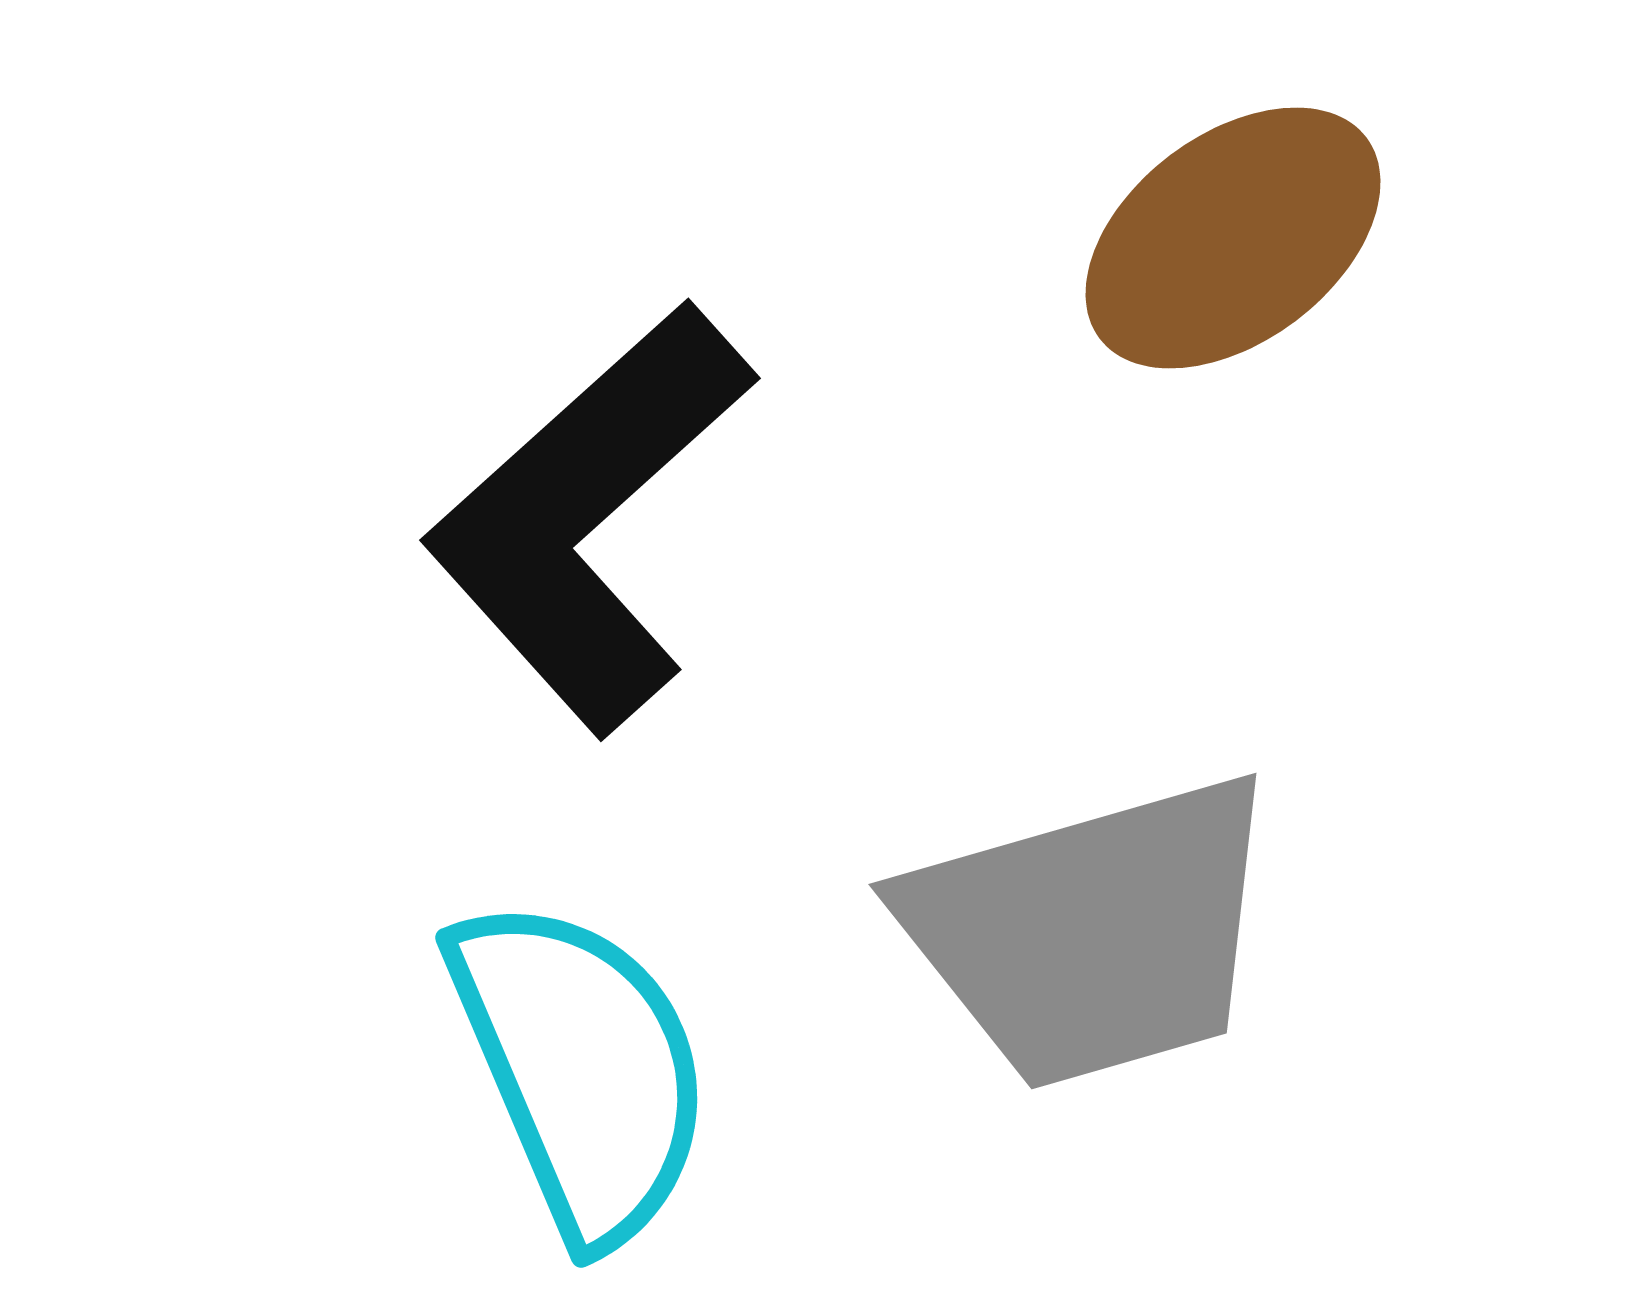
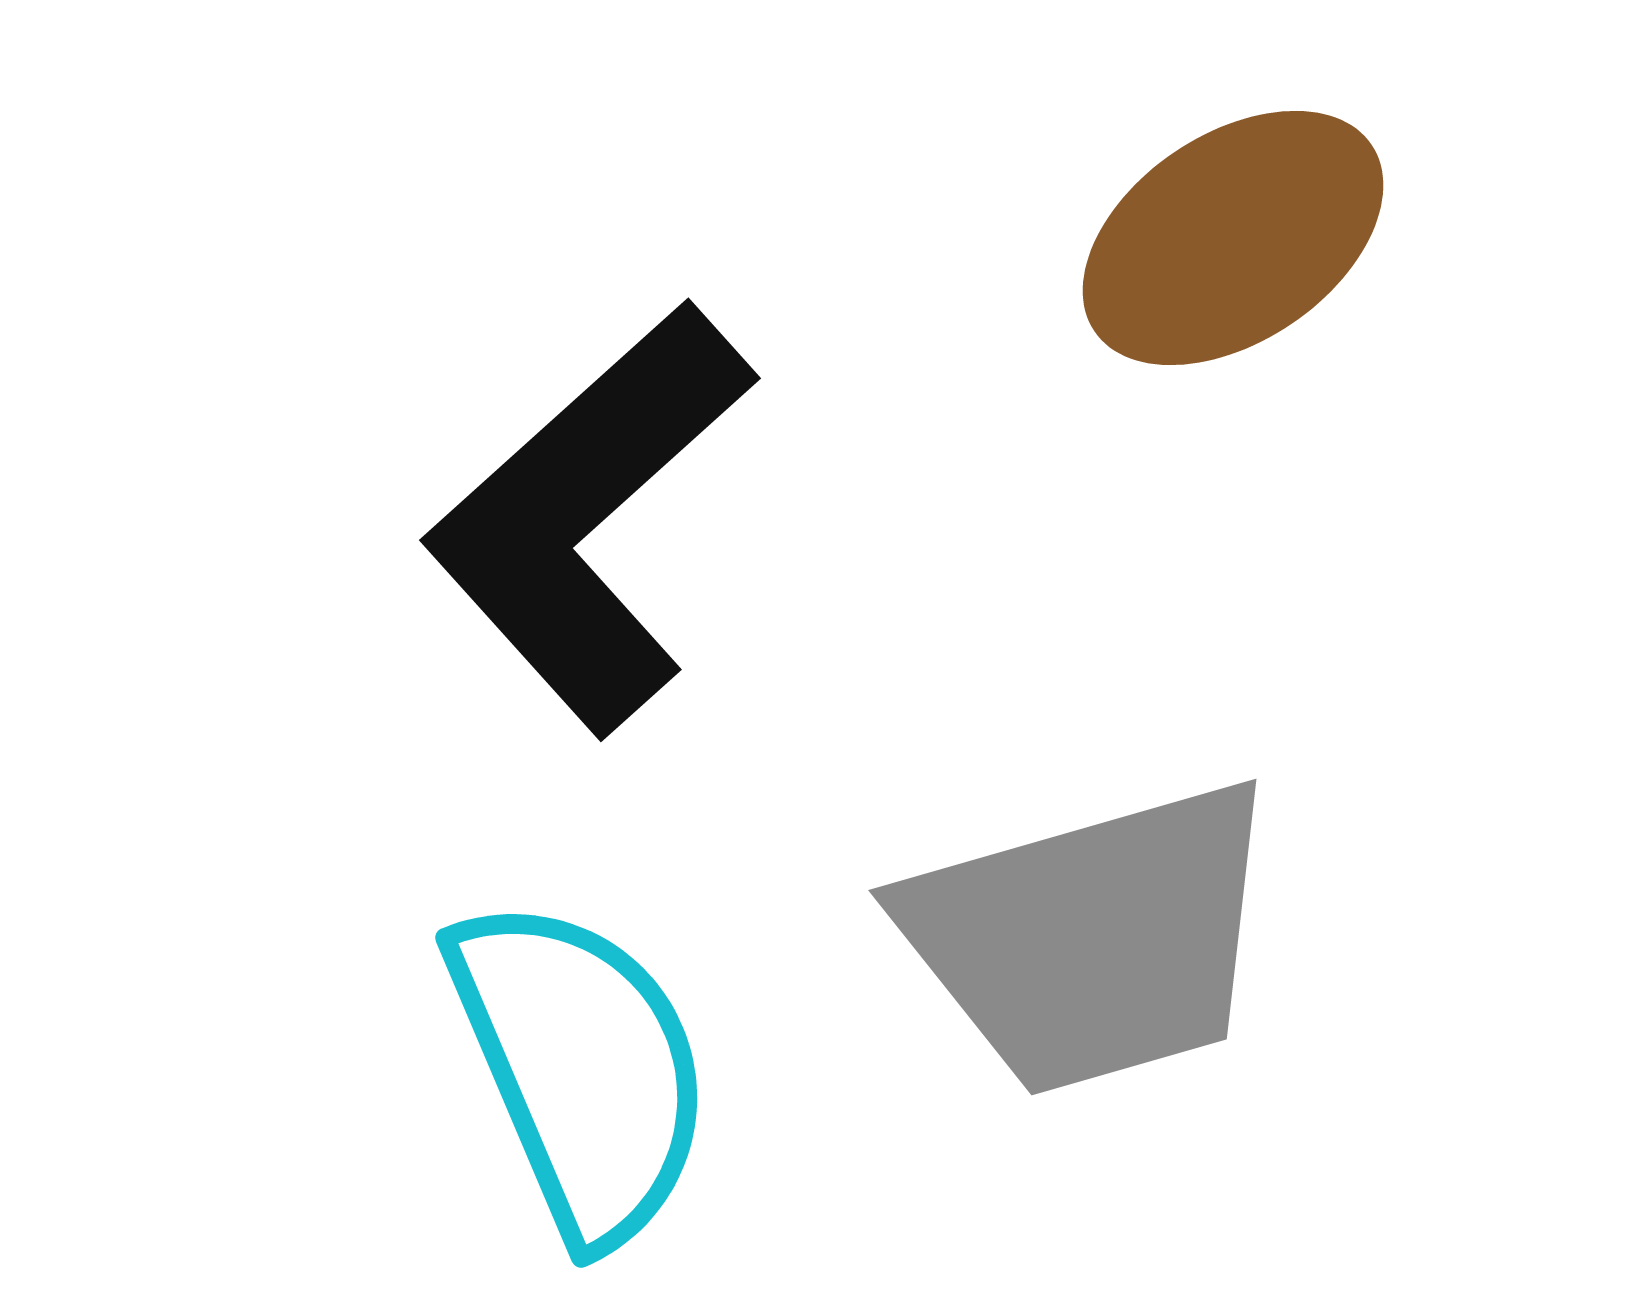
brown ellipse: rotated 3 degrees clockwise
gray trapezoid: moved 6 px down
